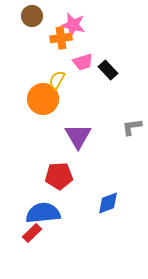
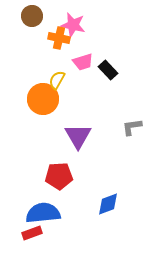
orange cross: moved 2 px left; rotated 20 degrees clockwise
blue diamond: moved 1 px down
red rectangle: rotated 24 degrees clockwise
